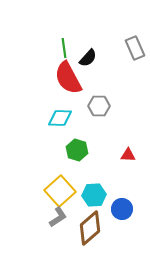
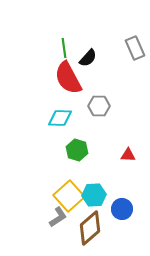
yellow square: moved 9 px right, 5 px down
